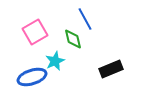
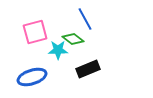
pink square: rotated 15 degrees clockwise
green diamond: rotated 40 degrees counterclockwise
cyan star: moved 3 px right, 11 px up; rotated 24 degrees clockwise
black rectangle: moved 23 px left
